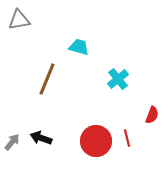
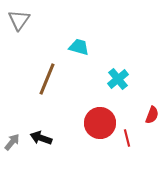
gray triangle: rotated 45 degrees counterclockwise
red circle: moved 4 px right, 18 px up
